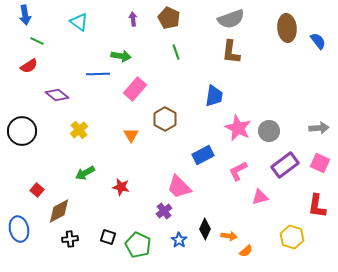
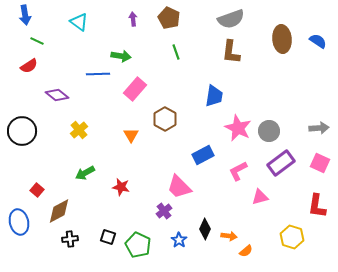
brown ellipse at (287, 28): moved 5 px left, 11 px down
blue semicircle at (318, 41): rotated 18 degrees counterclockwise
purple rectangle at (285, 165): moved 4 px left, 2 px up
blue ellipse at (19, 229): moved 7 px up
